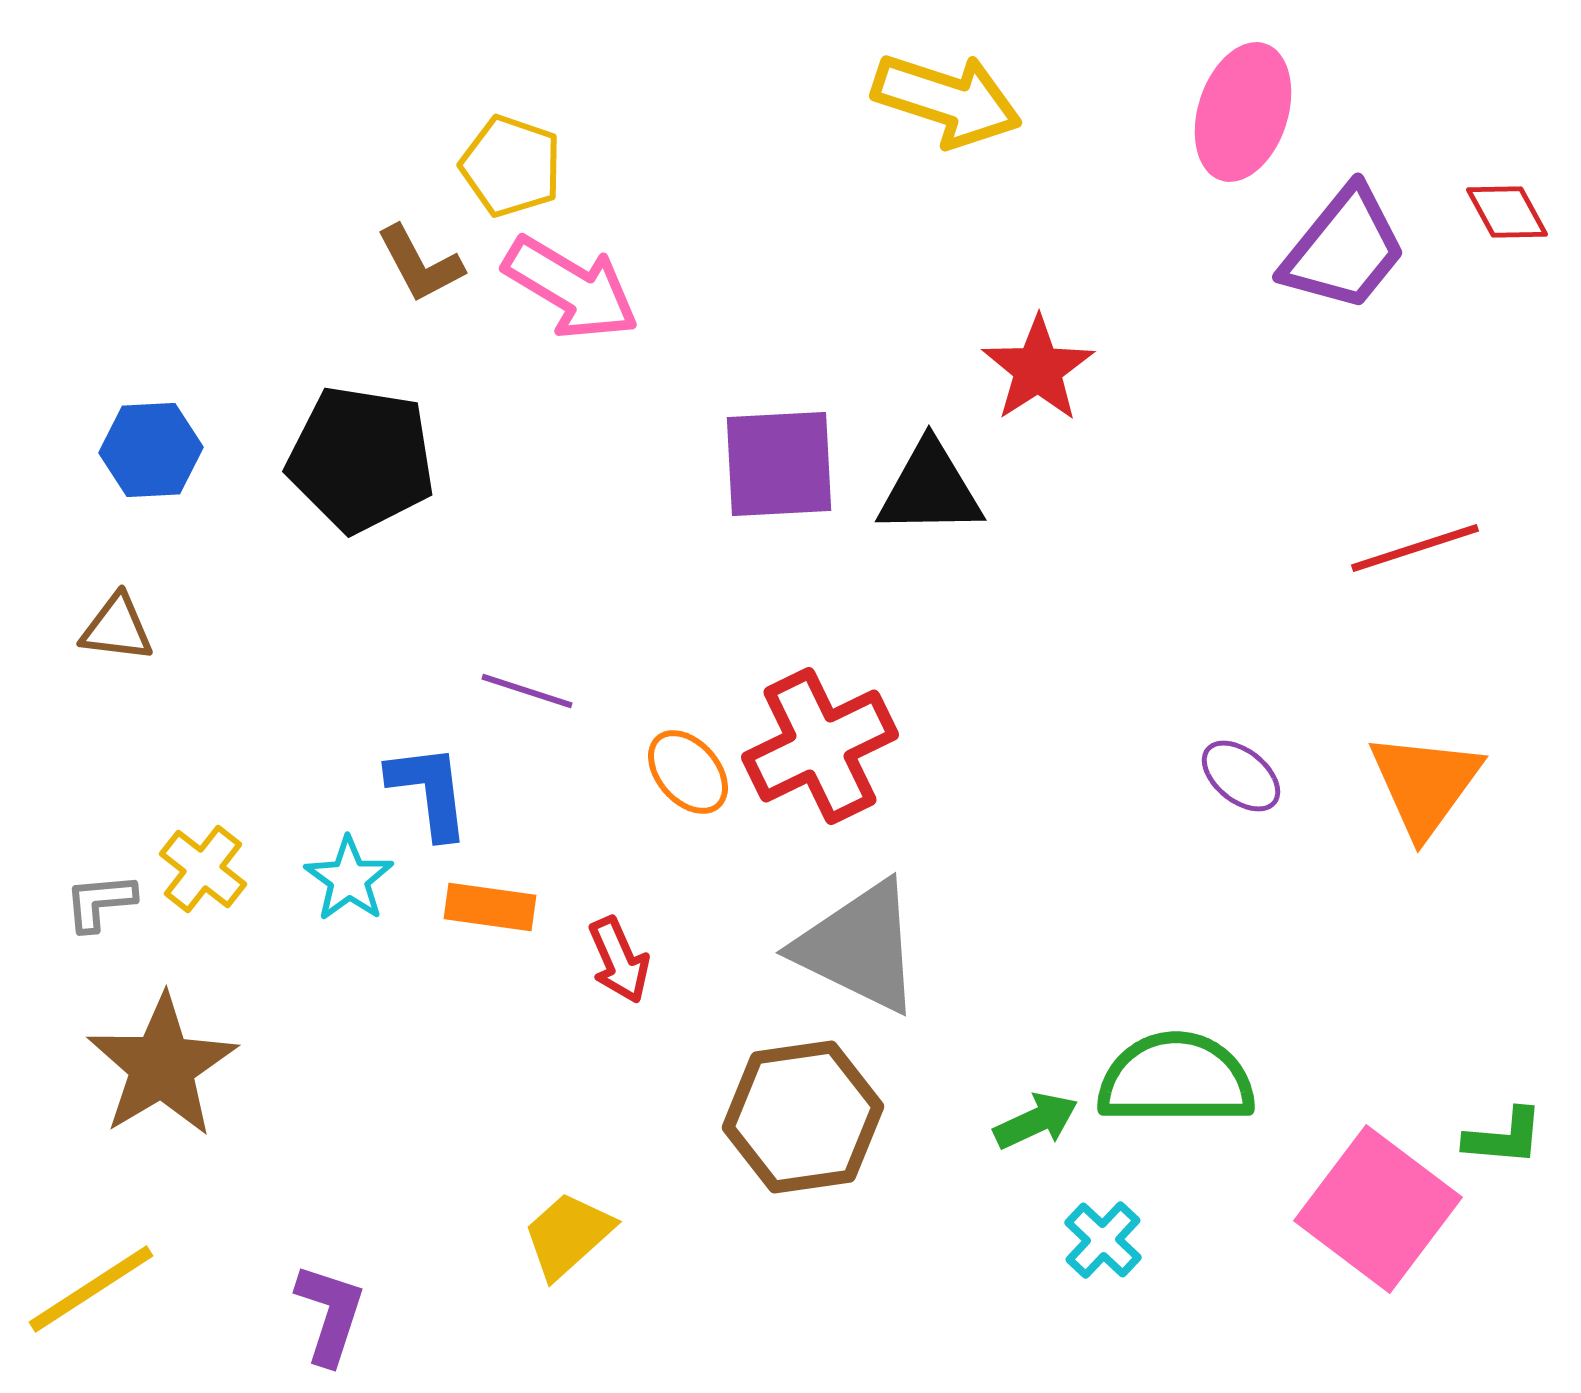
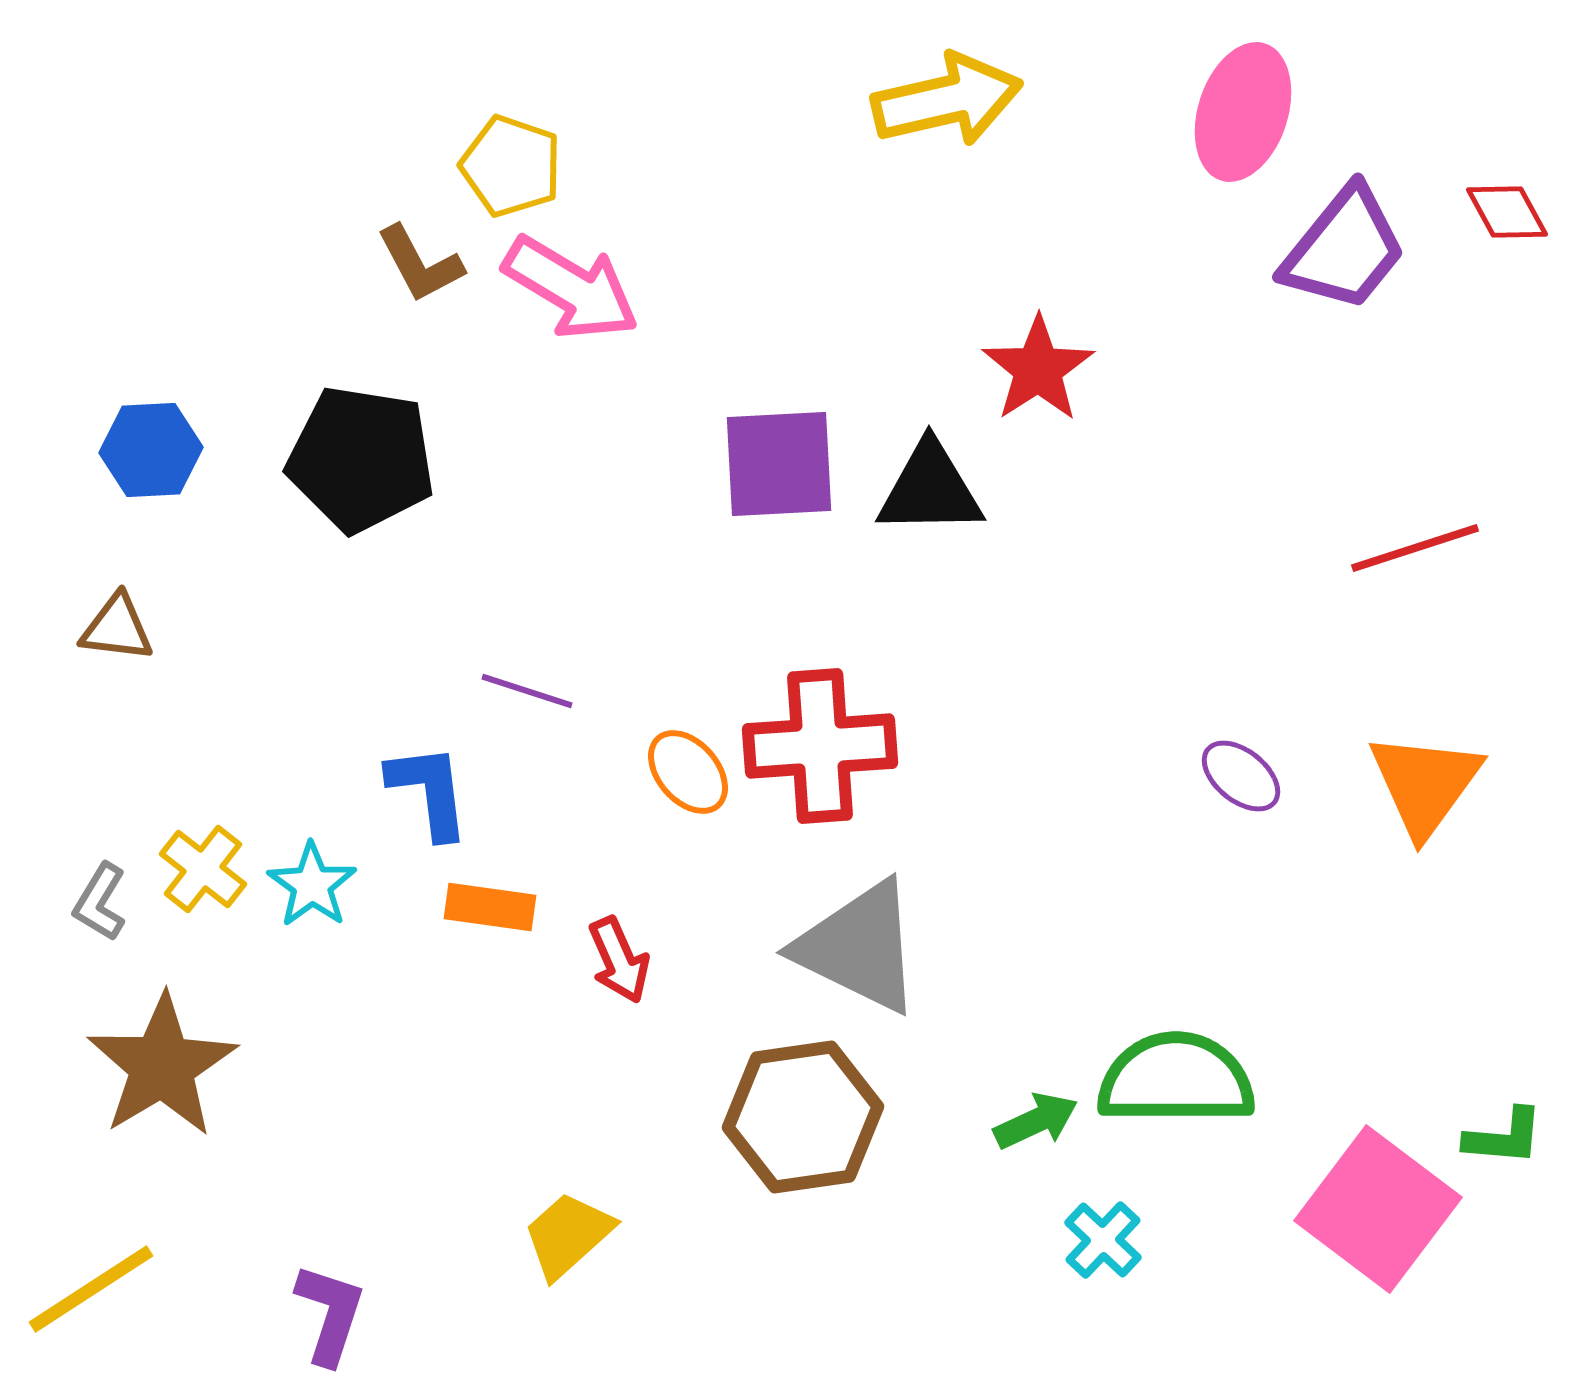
yellow arrow: rotated 31 degrees counterclockwise
red cross: rotated 22 degrees clockwise
cyan star: moved 37 px left, 6 px down
gray L-shape: rotated 54 degrees counterclockwise
